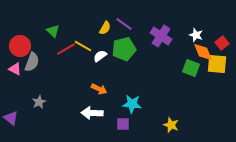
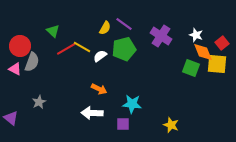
yellow line: moved 1 px left, 1 px down
